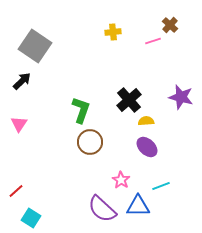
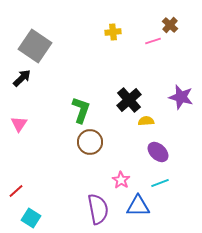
black arrow: moved 3 px up
purple ellipse: moved 11 px right, 5 px down
cyan line: moved 1 px left, 3 px up
purple semicircle: moved 4 px left; rotated 144 degrees counterclockwise
